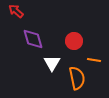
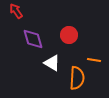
red arrow: rotated 14 degrees clockwise
red circle: moved 5 px left, 6 px up
white triangle: rotated 30 degrees counterclockwise
orange semicircle: rotated 15 degrees clockwise
